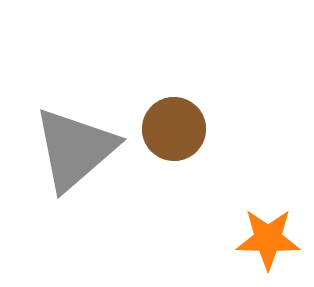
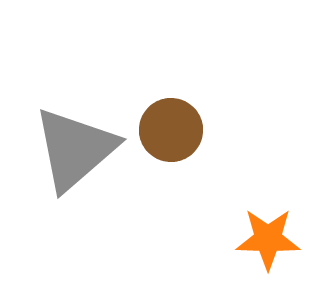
brown circle: moved 3 px left, 1 px down
